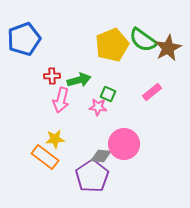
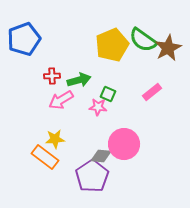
pink arrow: rotated 45 degrees clockwise
